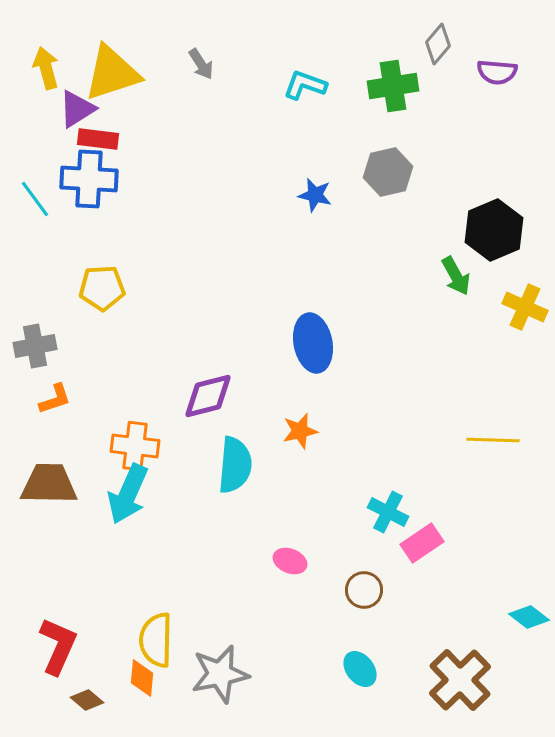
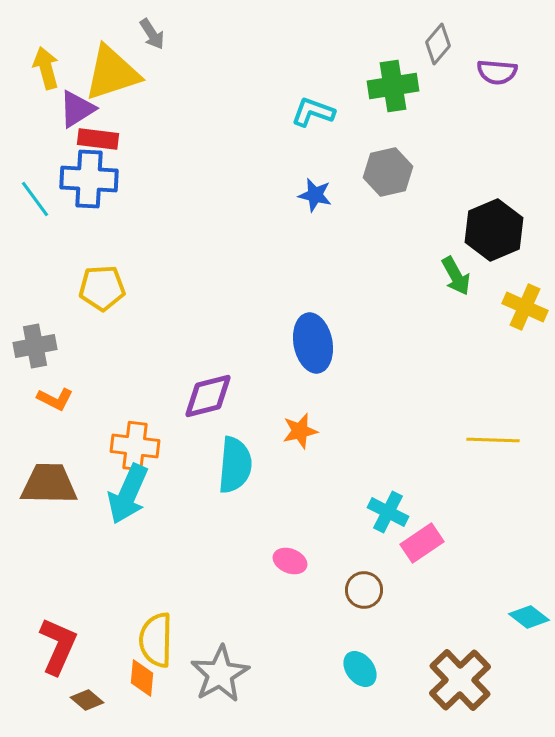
gray arrow: moved 49 px left, 30 px up
cyan L-shape: moved 8 px right, 27 px down
orange L-shape: rotated 45 degrees clockwise
gray star: rotated 18 degrees counterclockwise
